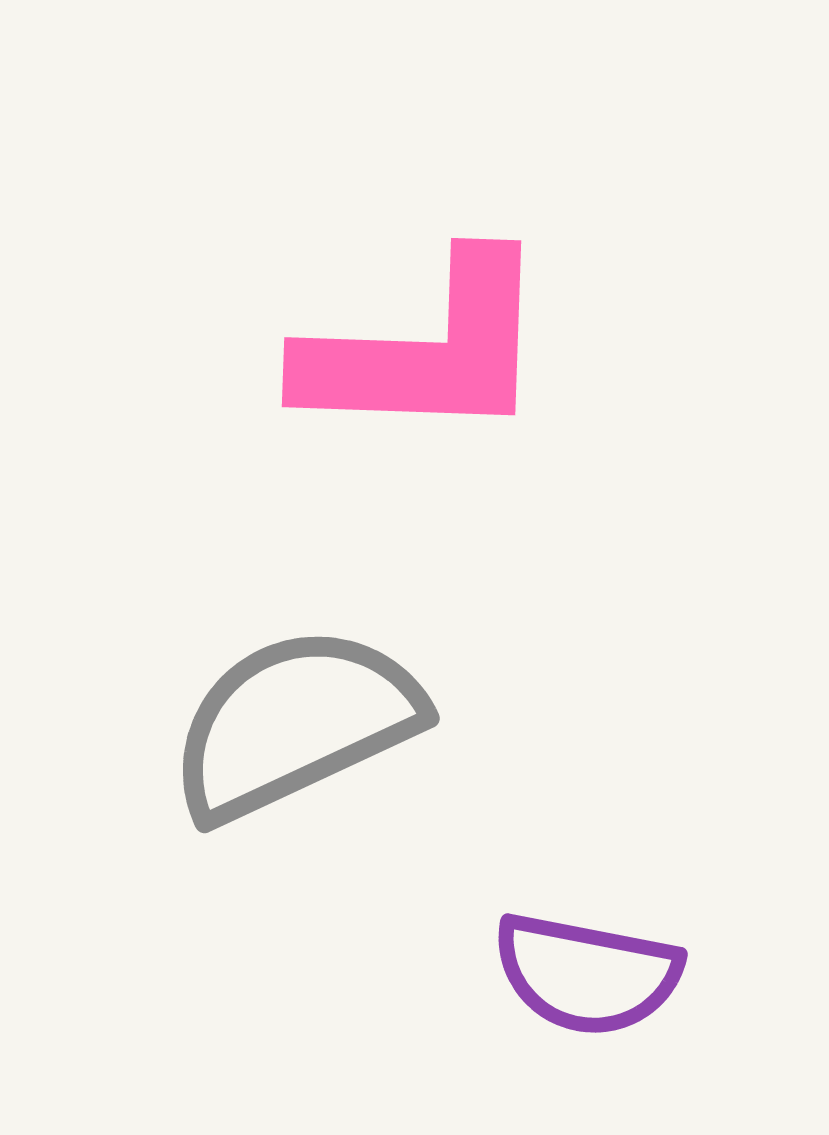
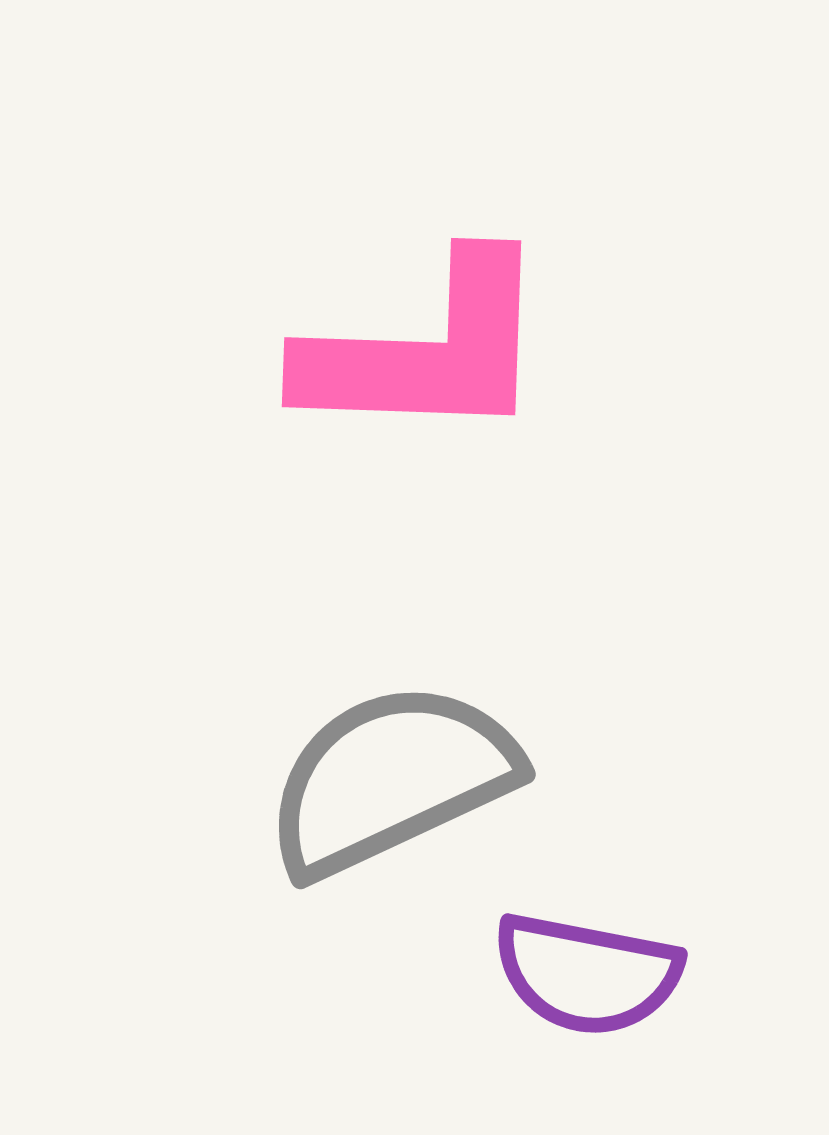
gray semicircle: moved 96 px right, 56 px down
